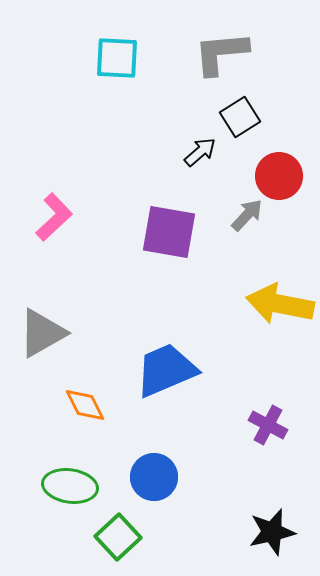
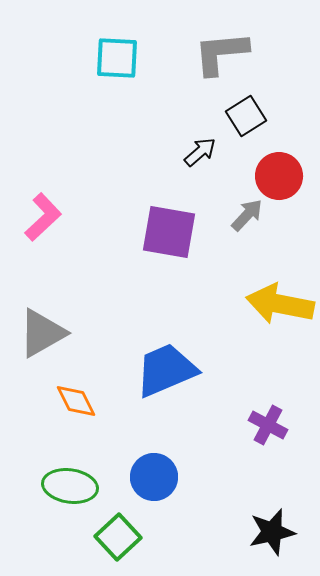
black square: moved 6 px right, 1 px up
pink L-shape: moved 11 px left
orange diamond: moved 9 px left, 4 px up
